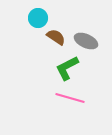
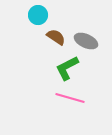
cyan circle: moved 3 px up
